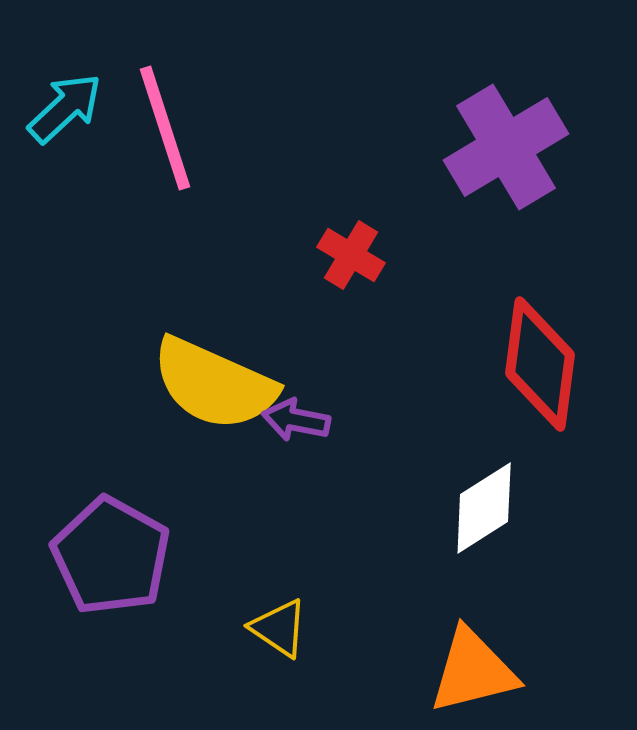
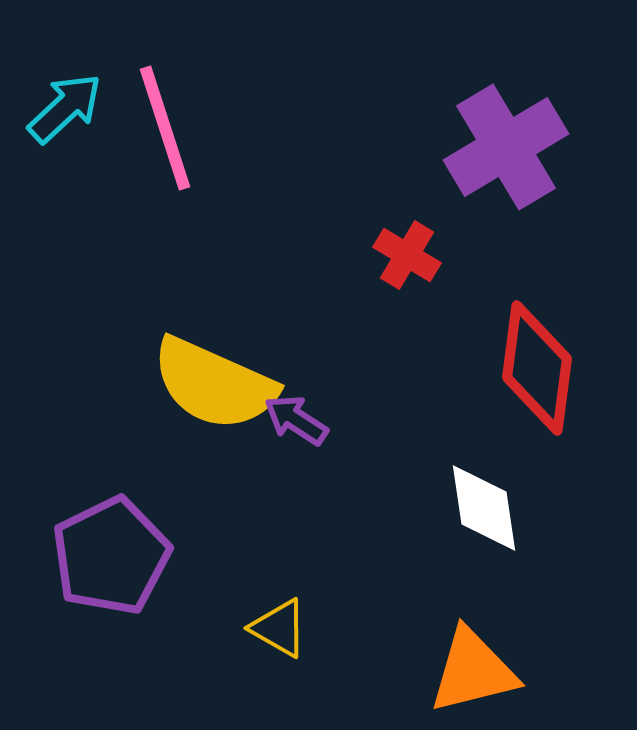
red cross: moved 56 px right
red diamond: moved 3 px left, 4 px down
purple arrow: rotated 22 degrees clockwise
white diamond: rotated 66 degrees counterclockwise
purple pentagon: rotated 17 degrees clockwise
yellow triangle: rotated 4 degrees counterclockwise
